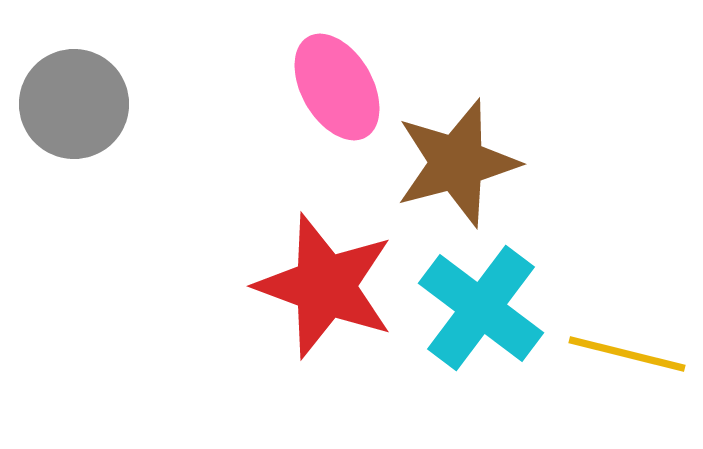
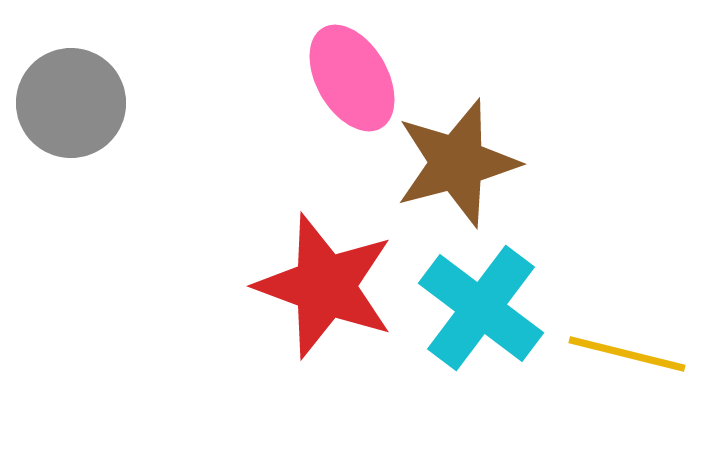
pink ellipse: moved 15 px right, 9 px up
gray circle: moved 3 px left, 1 px up
